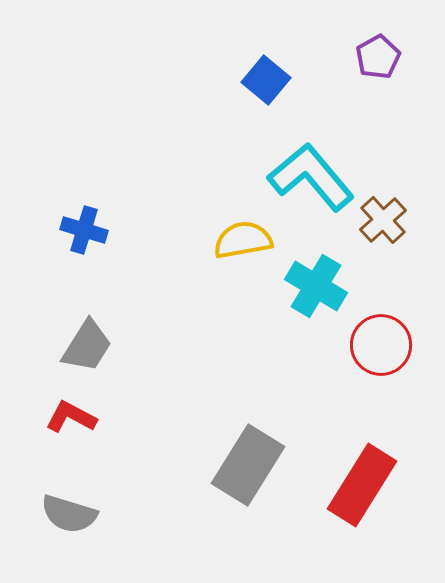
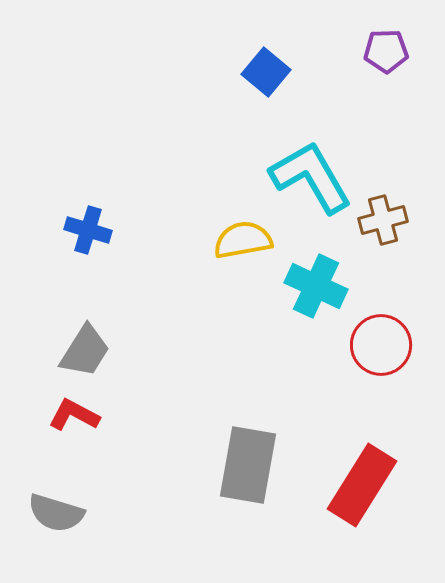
purple pentagon: moved 8 px right, 6 px up; rotated 27 degrees clockwise
blue square: moved 8 px up
cyan L-shape: rotated 10 degrees clockwise
brown cross: rotated 27 degrees clockwise
blue cross: moved 4 px right
cyan cross: rotated 6 degrees counterclockwise
gray trapezoid: moved 2 px left, 5 px down
red L-shape: moved 3 px right, 2 px up
gray rectangle: rotated 22 degrees counterclockwise
gray semicircle: moved 13 px left, 1 px up
